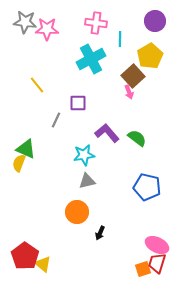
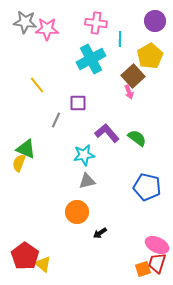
black arrow: rotated 32 degrees clockwise
